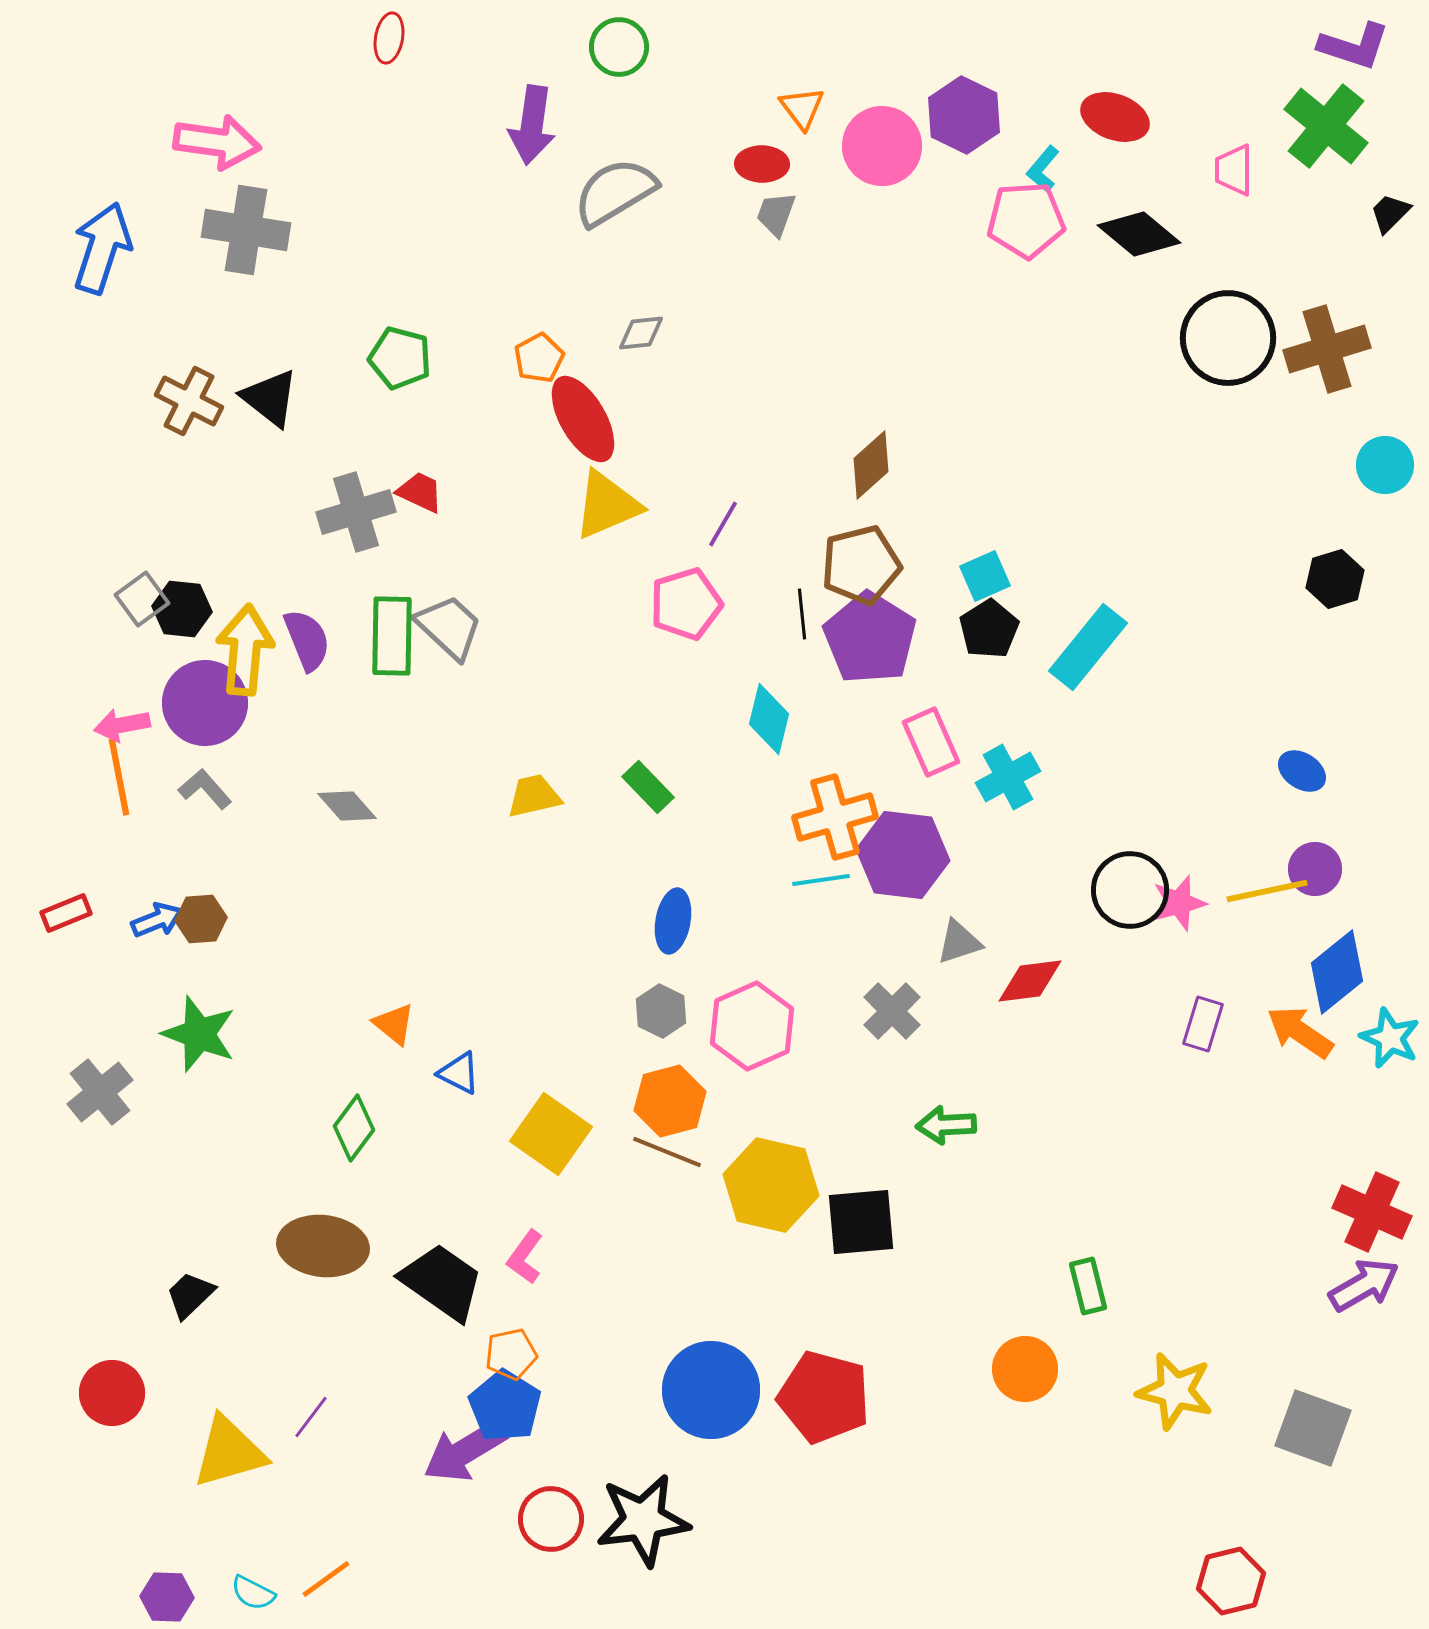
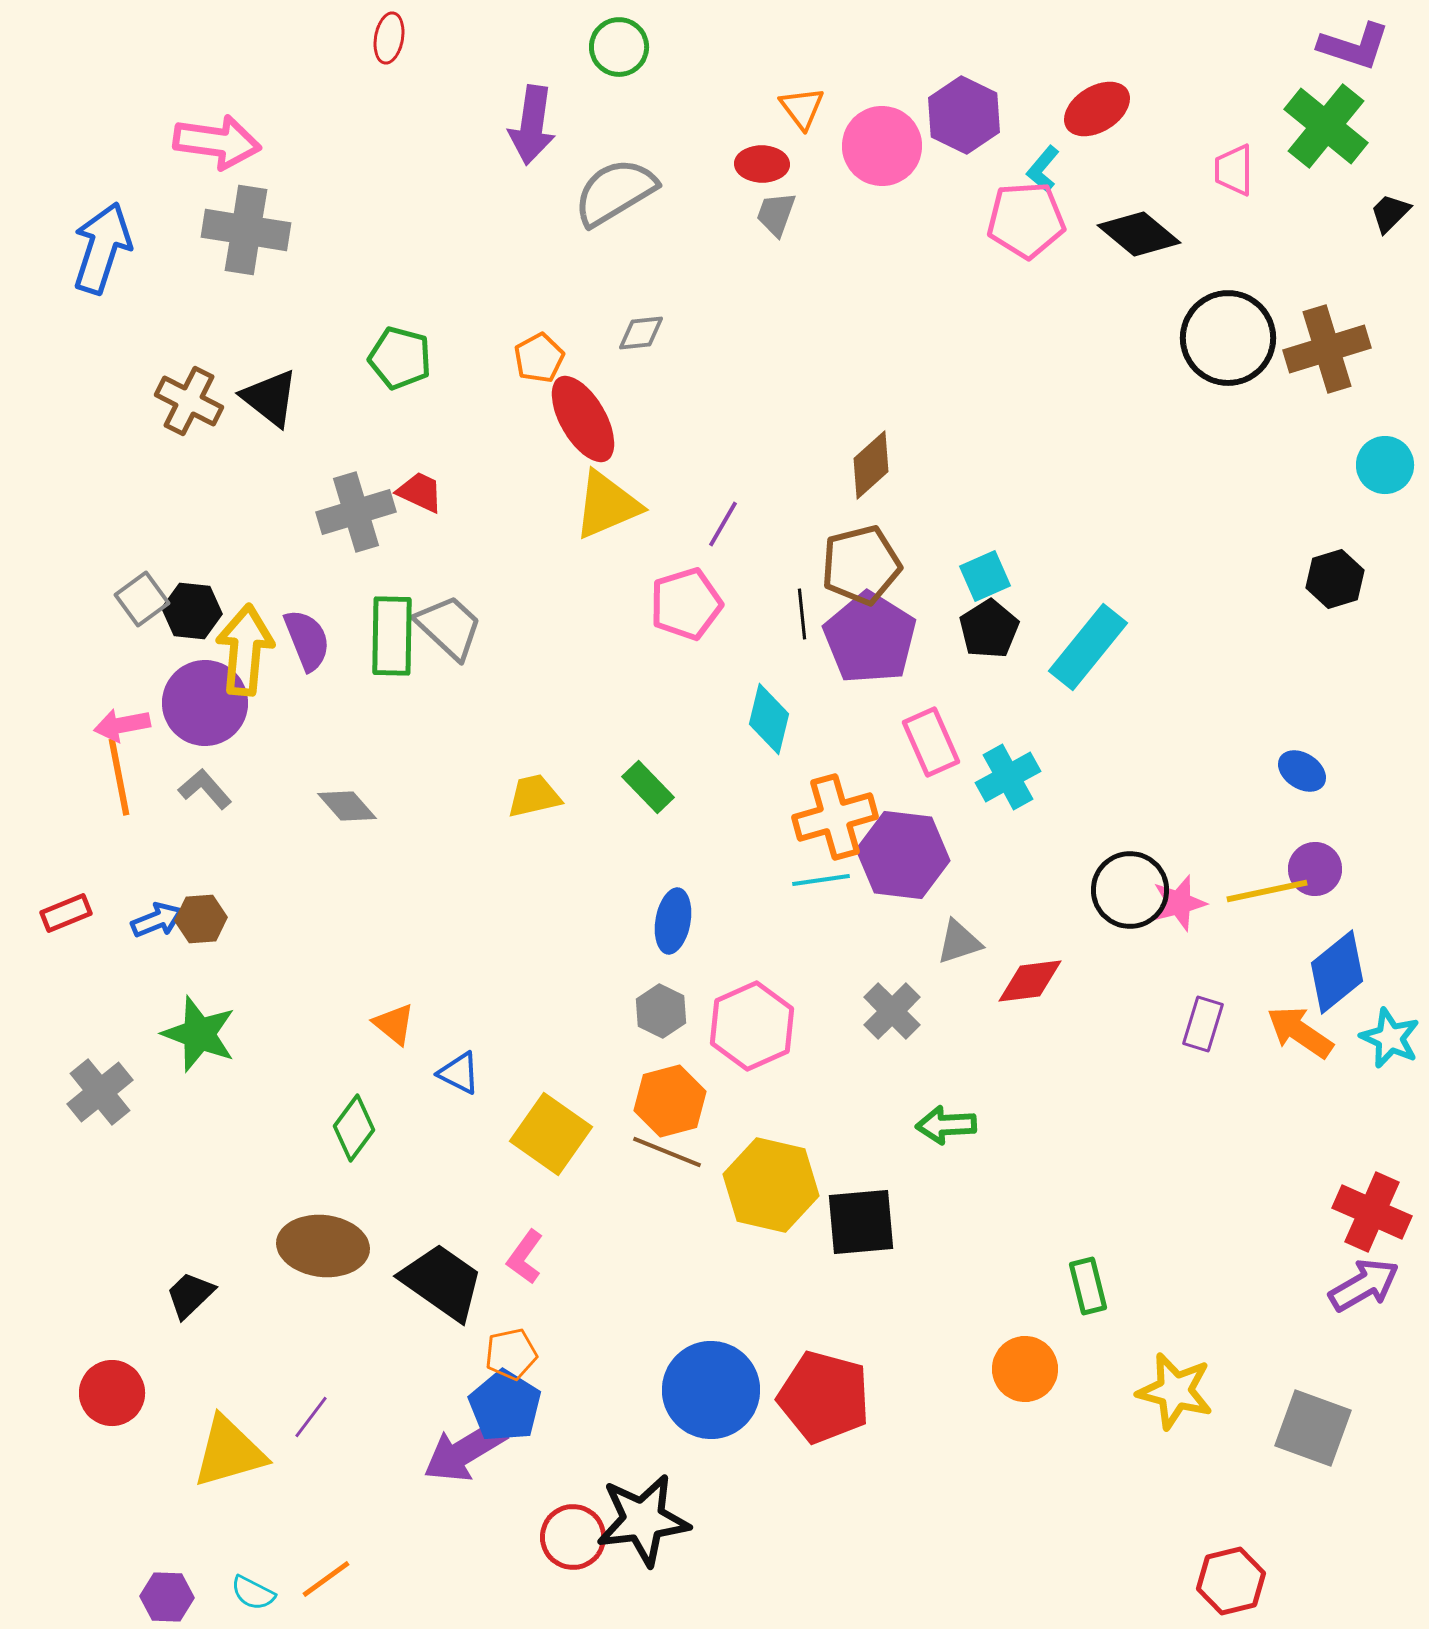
red ellipse at (1115, 117): moved 18 px left, 8 px up; rotated 52 degrees counterclockwise
black hexagon at (182, 609): moved 10 px right, 2 px down
red circle at (551, 1519): moved 22 px right, 18 px down
